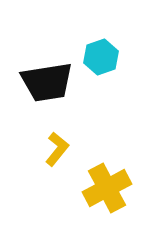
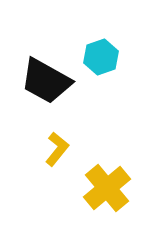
black trapezoid: moved 1 px left, 1 px up; rotated 38 degrees clockwise
yellow cross: rotated 12 degrees counterclockwise
